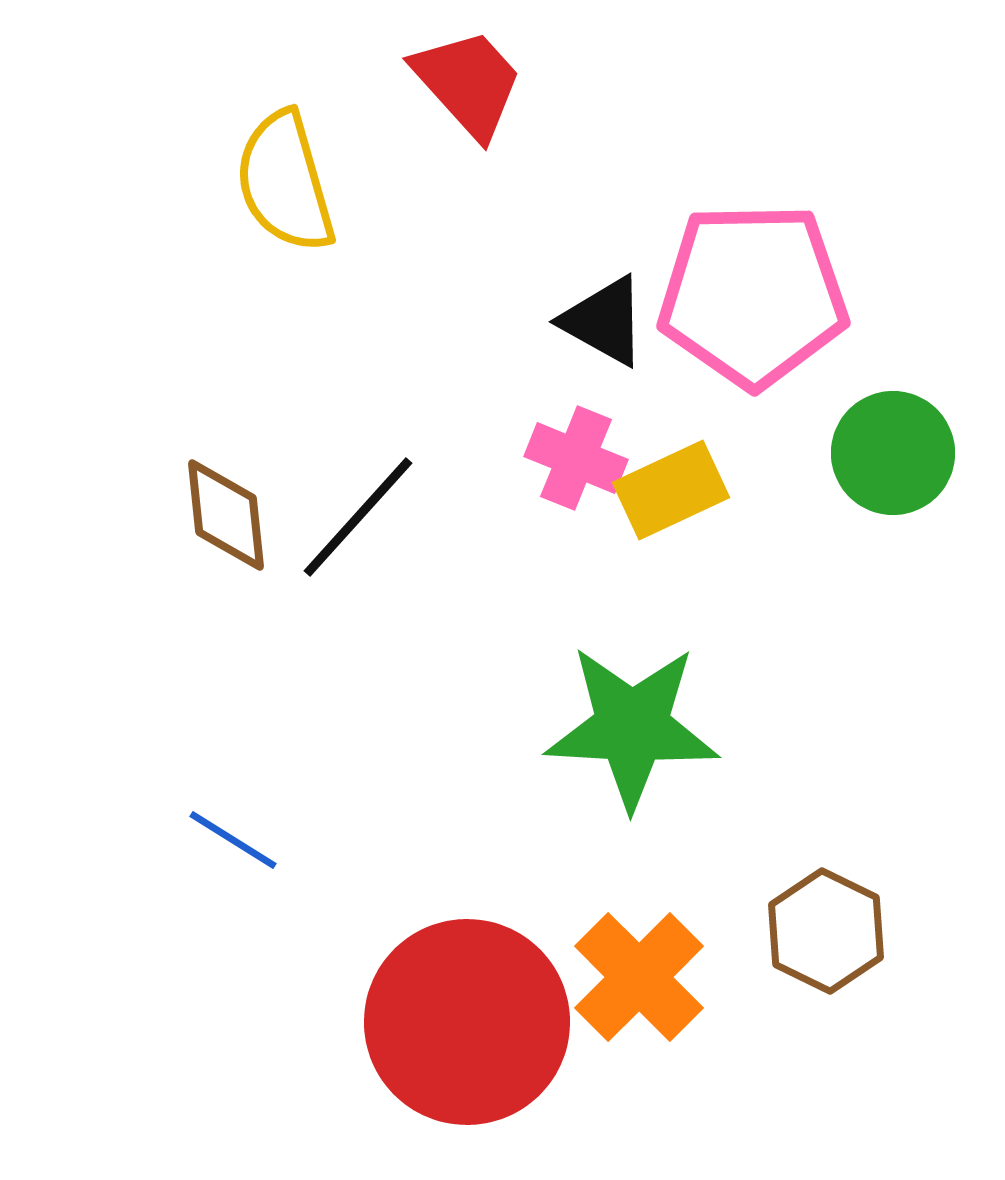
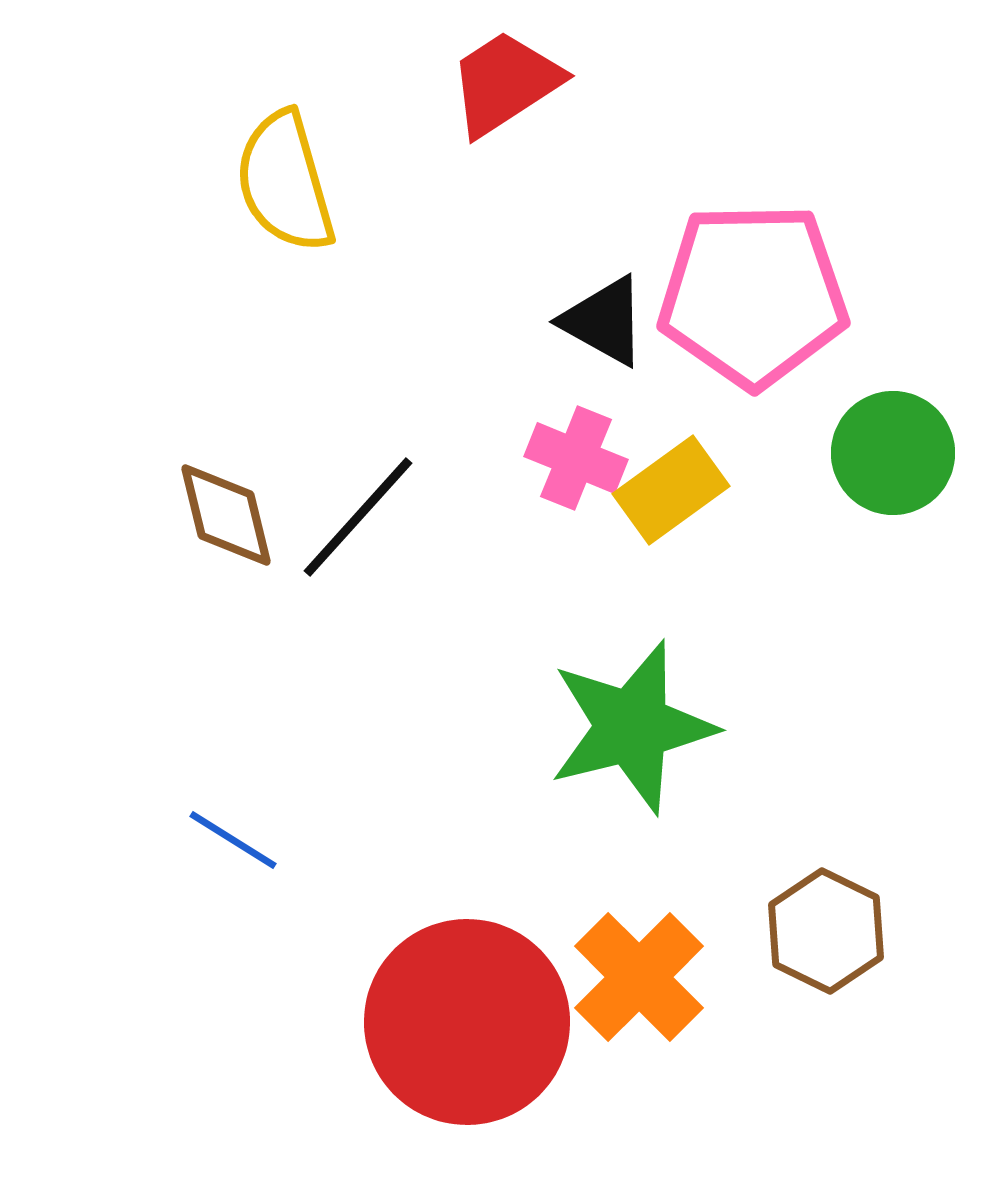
red trapezoid: moved 37 px right; rotated 81 degrees counterclockwise
yellow rectangle: rotated 11 degrees counterclockwise
brown diamond: rotated 8 degrees counterclockwise
green star: rotated 17 degrees counterclockwise
